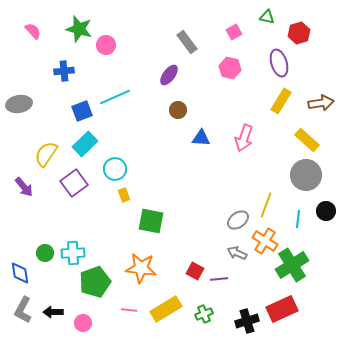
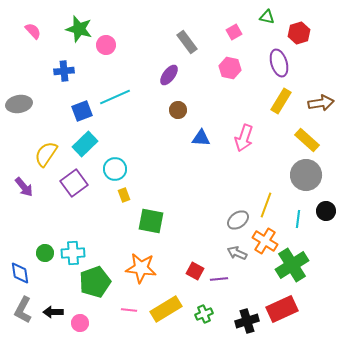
pink circle at (83, 323): moved 3 px left
